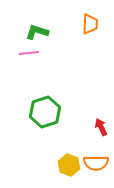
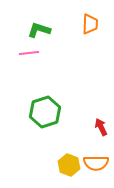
green L-shape: moved 2 px right, 2 px up
